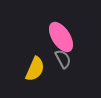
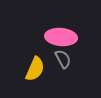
pink ellipse: rotated 52 degrees counterclockwise
